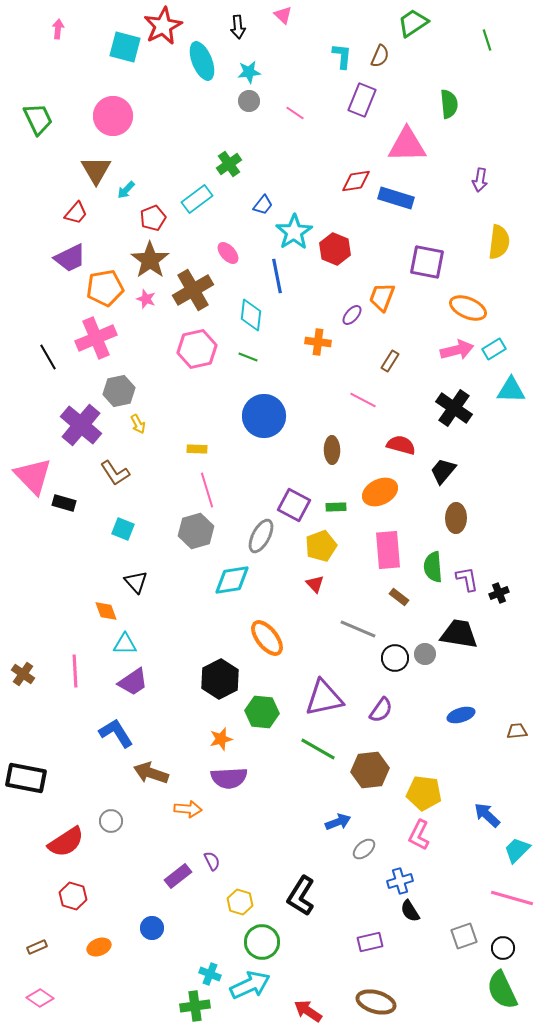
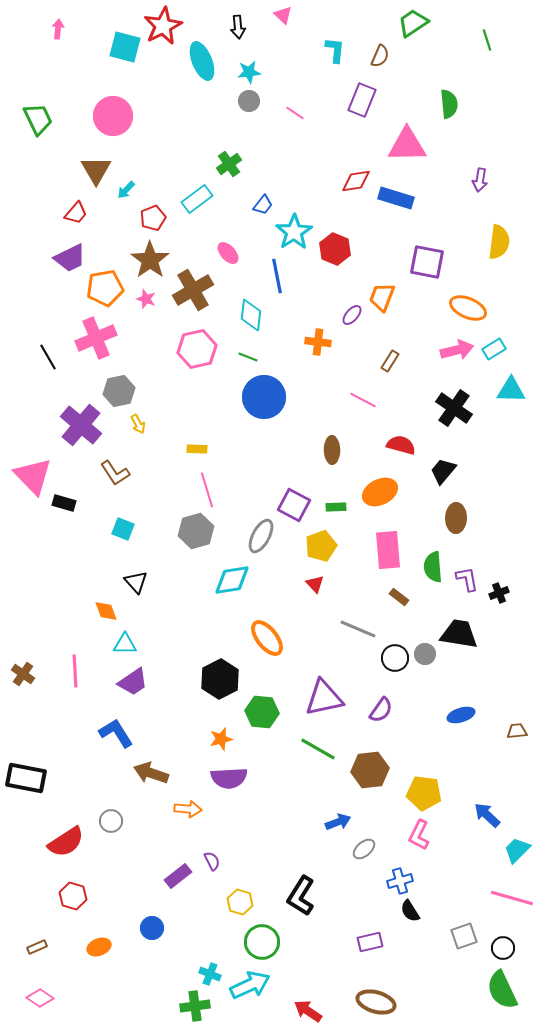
cyan L-shape at (342, 56): moved 7 px left, 6 px up
blue circle at (264, 416): moved 19 px up
